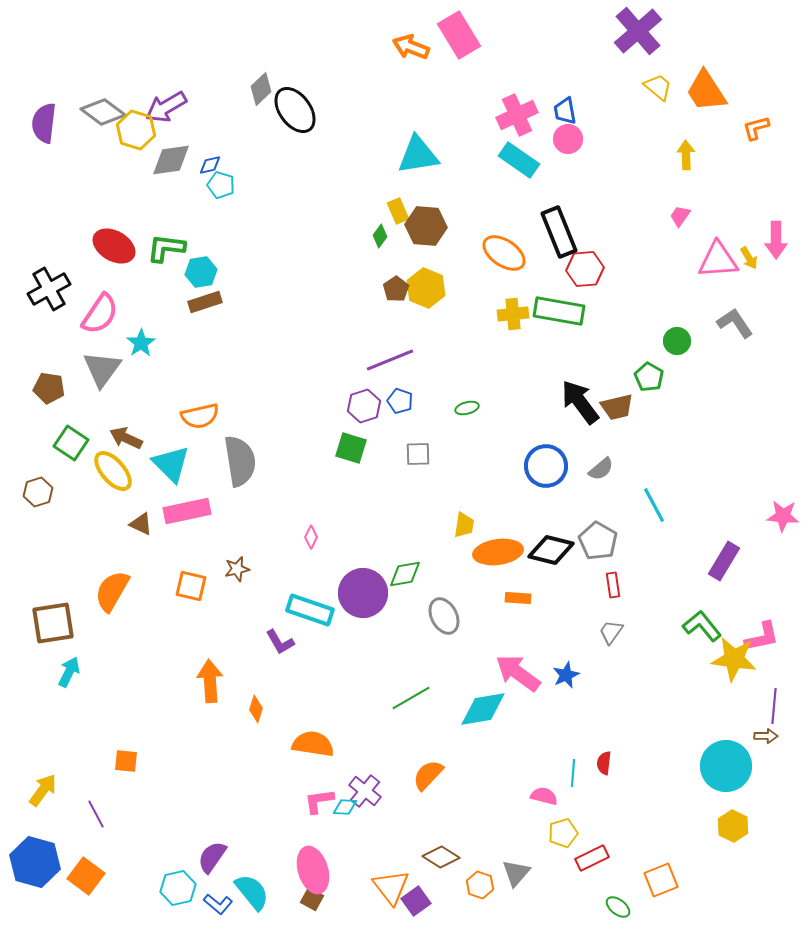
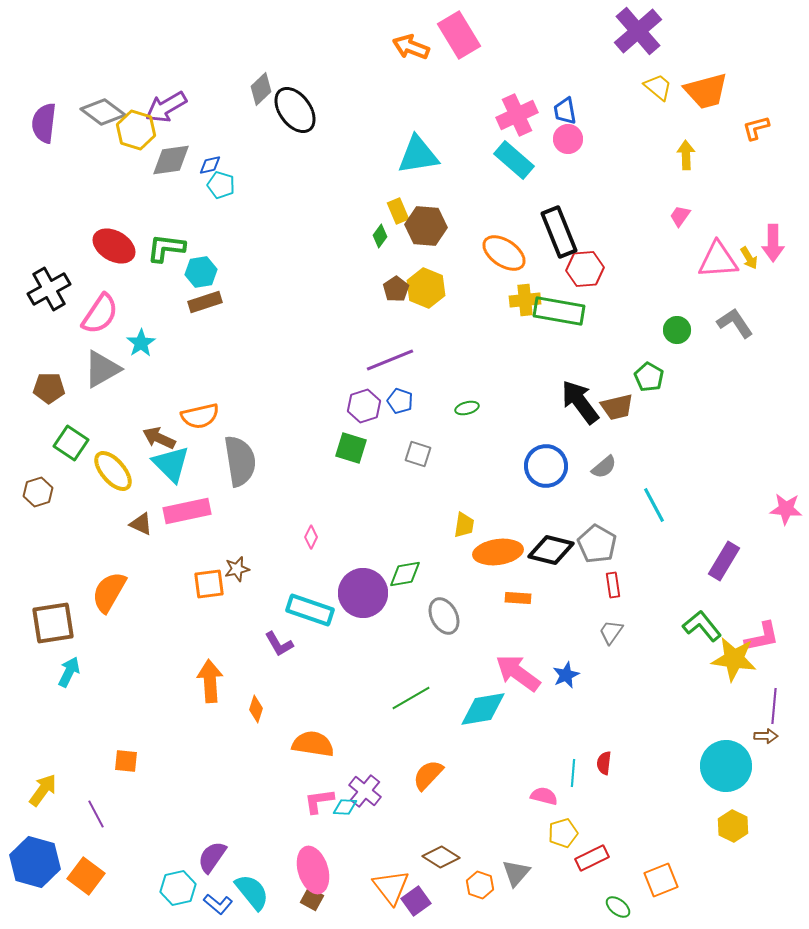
orange trapezoid at (706, 91): rotated 72 degrees counterclockwise
cyan rectangle at (519, 160): moved 5 px left; rotated 6 degrees clockwise
pink arrow at (776, 240): moved 3 px left, 3 px down
yellow cross at (513, 314): moved 12 px right, 14 px up
green circle at (677, 341): moved 11 px up
gray triangle at (102, 369): rotated 24 degrees clockwise
brown pentagon at (49, 388): rotated 8 degrees counterclockwise
brown arrow at (126, 438): moved 33 px right
gray square at (418, 454): rotated 20 degrees clockwise
gray semicircle at (601, 469): moved 3 px right, 2 px up
pink star at (783, 516): moved 3 px right, 7 px up
gray pentagon at (598, 541): moved 1 px left, 3 px down
orange square at (191, 586): moved 18 px right, 2 px up; rotated 20 degrees counterclockwise
orange semicircle at (112, 591): moved 3 px left, 1 px down
purple L-shape at (280, 642): moved 1 px left, 2 px down
